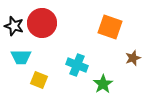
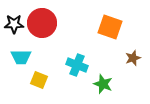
black star: moved 2 px up; rotated 18 degrees counterclockwise
green star: rotated 18 degrees counterclockwise
